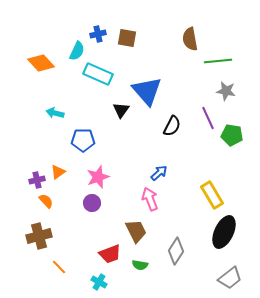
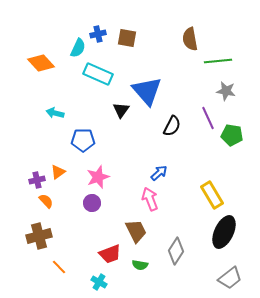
cyan semicircle: moved 1 px right, 3 px up
